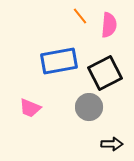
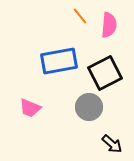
black arrow: rotated 40 degrees clockwise
